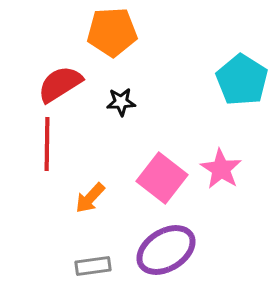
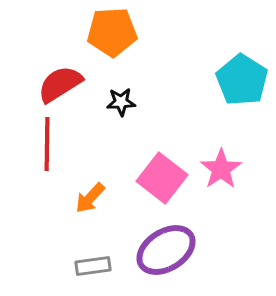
pink star: rotated 6 degrees clockwise
